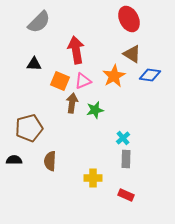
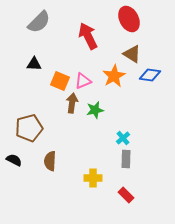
red arrow: moved 12 px right, 14 px up; rotated 16 degrees counterclockwise
black semicircle: rotated 28 degrees clockwise
red rectangle: rotated 21 degrees clockwise
